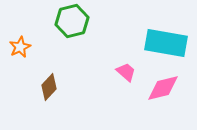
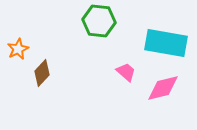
green hexagon: moved 27 px right; rotated 20 degrees clockwise
orange star: moved 2 px left, 2 px down
brown diamond: moved 7 px left, 14 px up
